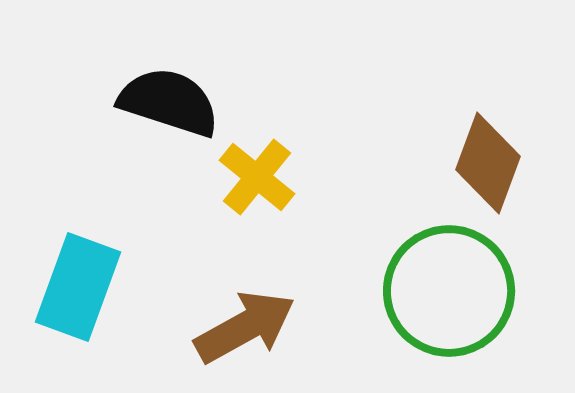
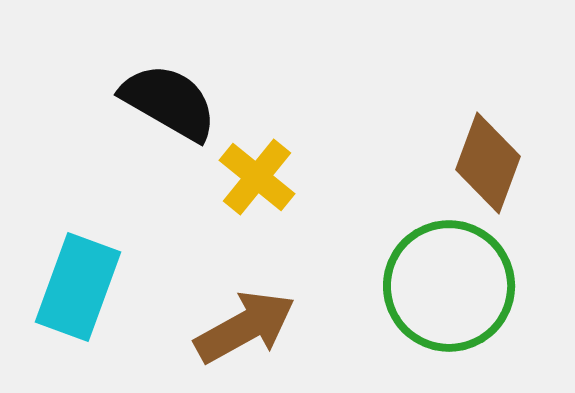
black semicircle: rotated 12 degrees clockwise
green circle: moved 5 px up
